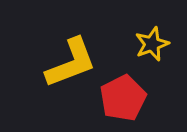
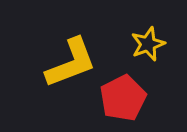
yellow star: moved 4 px left
